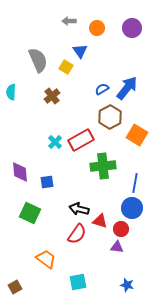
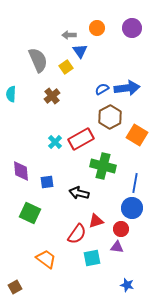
gray arrow: moved 14 px down
yellow square: rotated 24 degrees clockwise
blue arrow: rotated 45 degrees clockwise
cyan semicircle: moved 2 px down
red rectangle: moved 1 px up
green cross: rotated 20 degrees clockwise
purple diamond: moved 1 px right, 1 px up
black arrow: moved 16 px up
red triangle: moved 4 px left; rotated 35 degrees counterclockwise
cyan square: moved 14 px right, 24 px up
